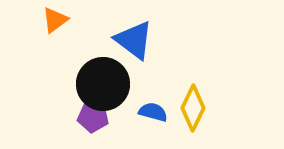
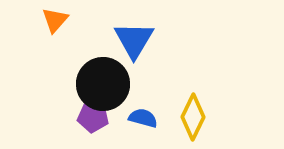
orange triangle: rotated 12 degrees counterclockwise
blue triangle: rotated 24 degrees clockwise
yellow diamond: moved 9 px down
blue semicircle: moved 10 px left, 6 px down
